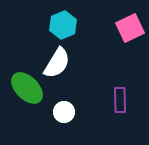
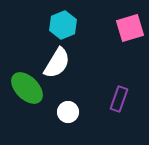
pink square: rotated 8 degrees clockwise
purple rectangle: moved 1 px left, 1 px up; rotated 20 degrees clockwise
white circle: moved 4 px right
